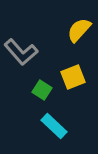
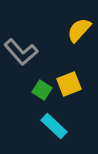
yellow square: moved 4 px left, 7 px down
